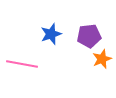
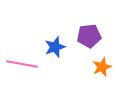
blue star: moved 4 px right, 13 px down
orange star: moved 8 px down
